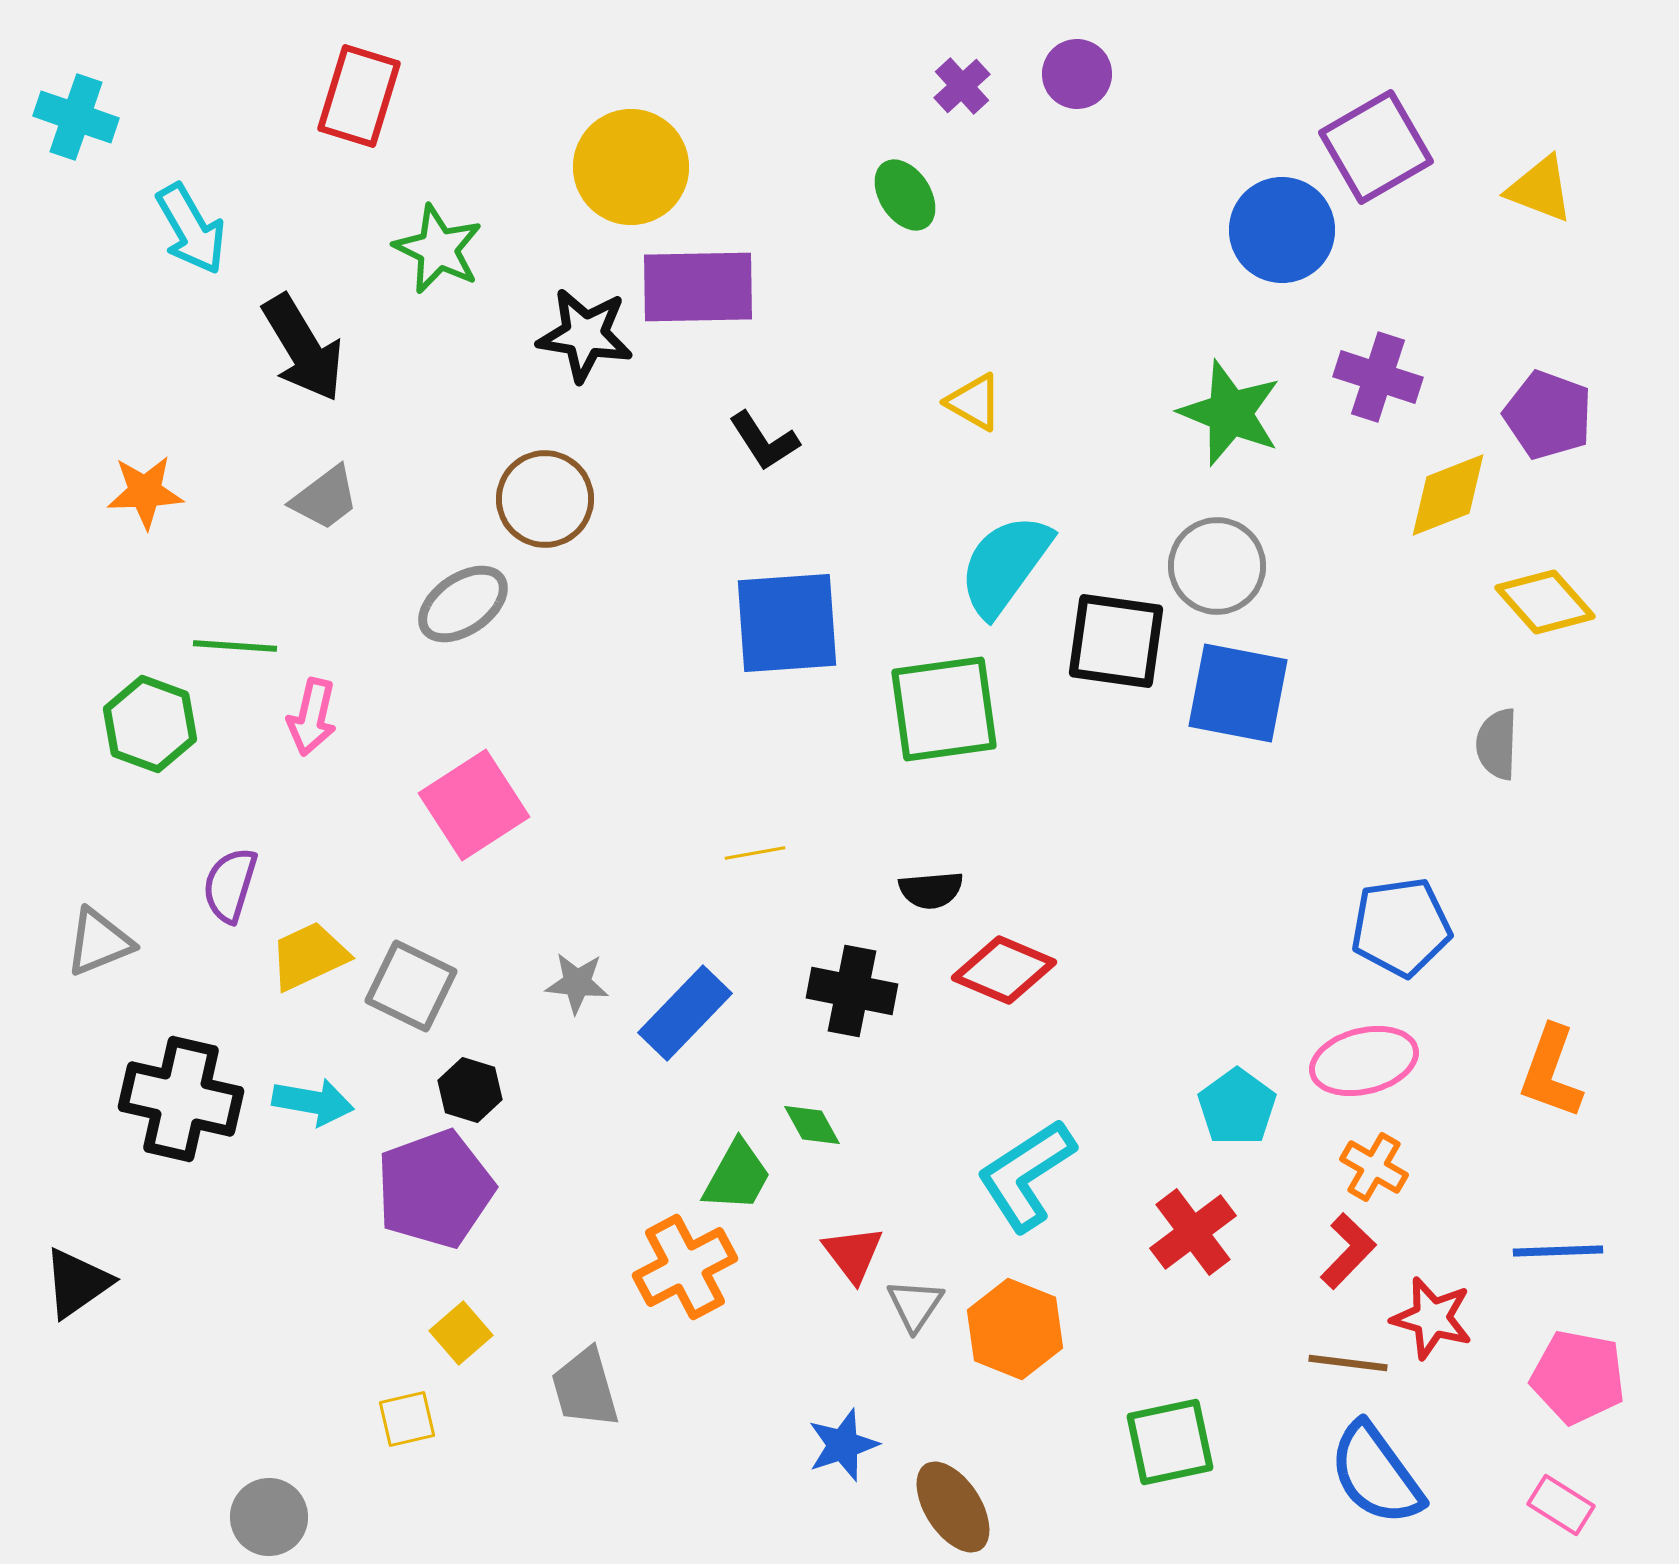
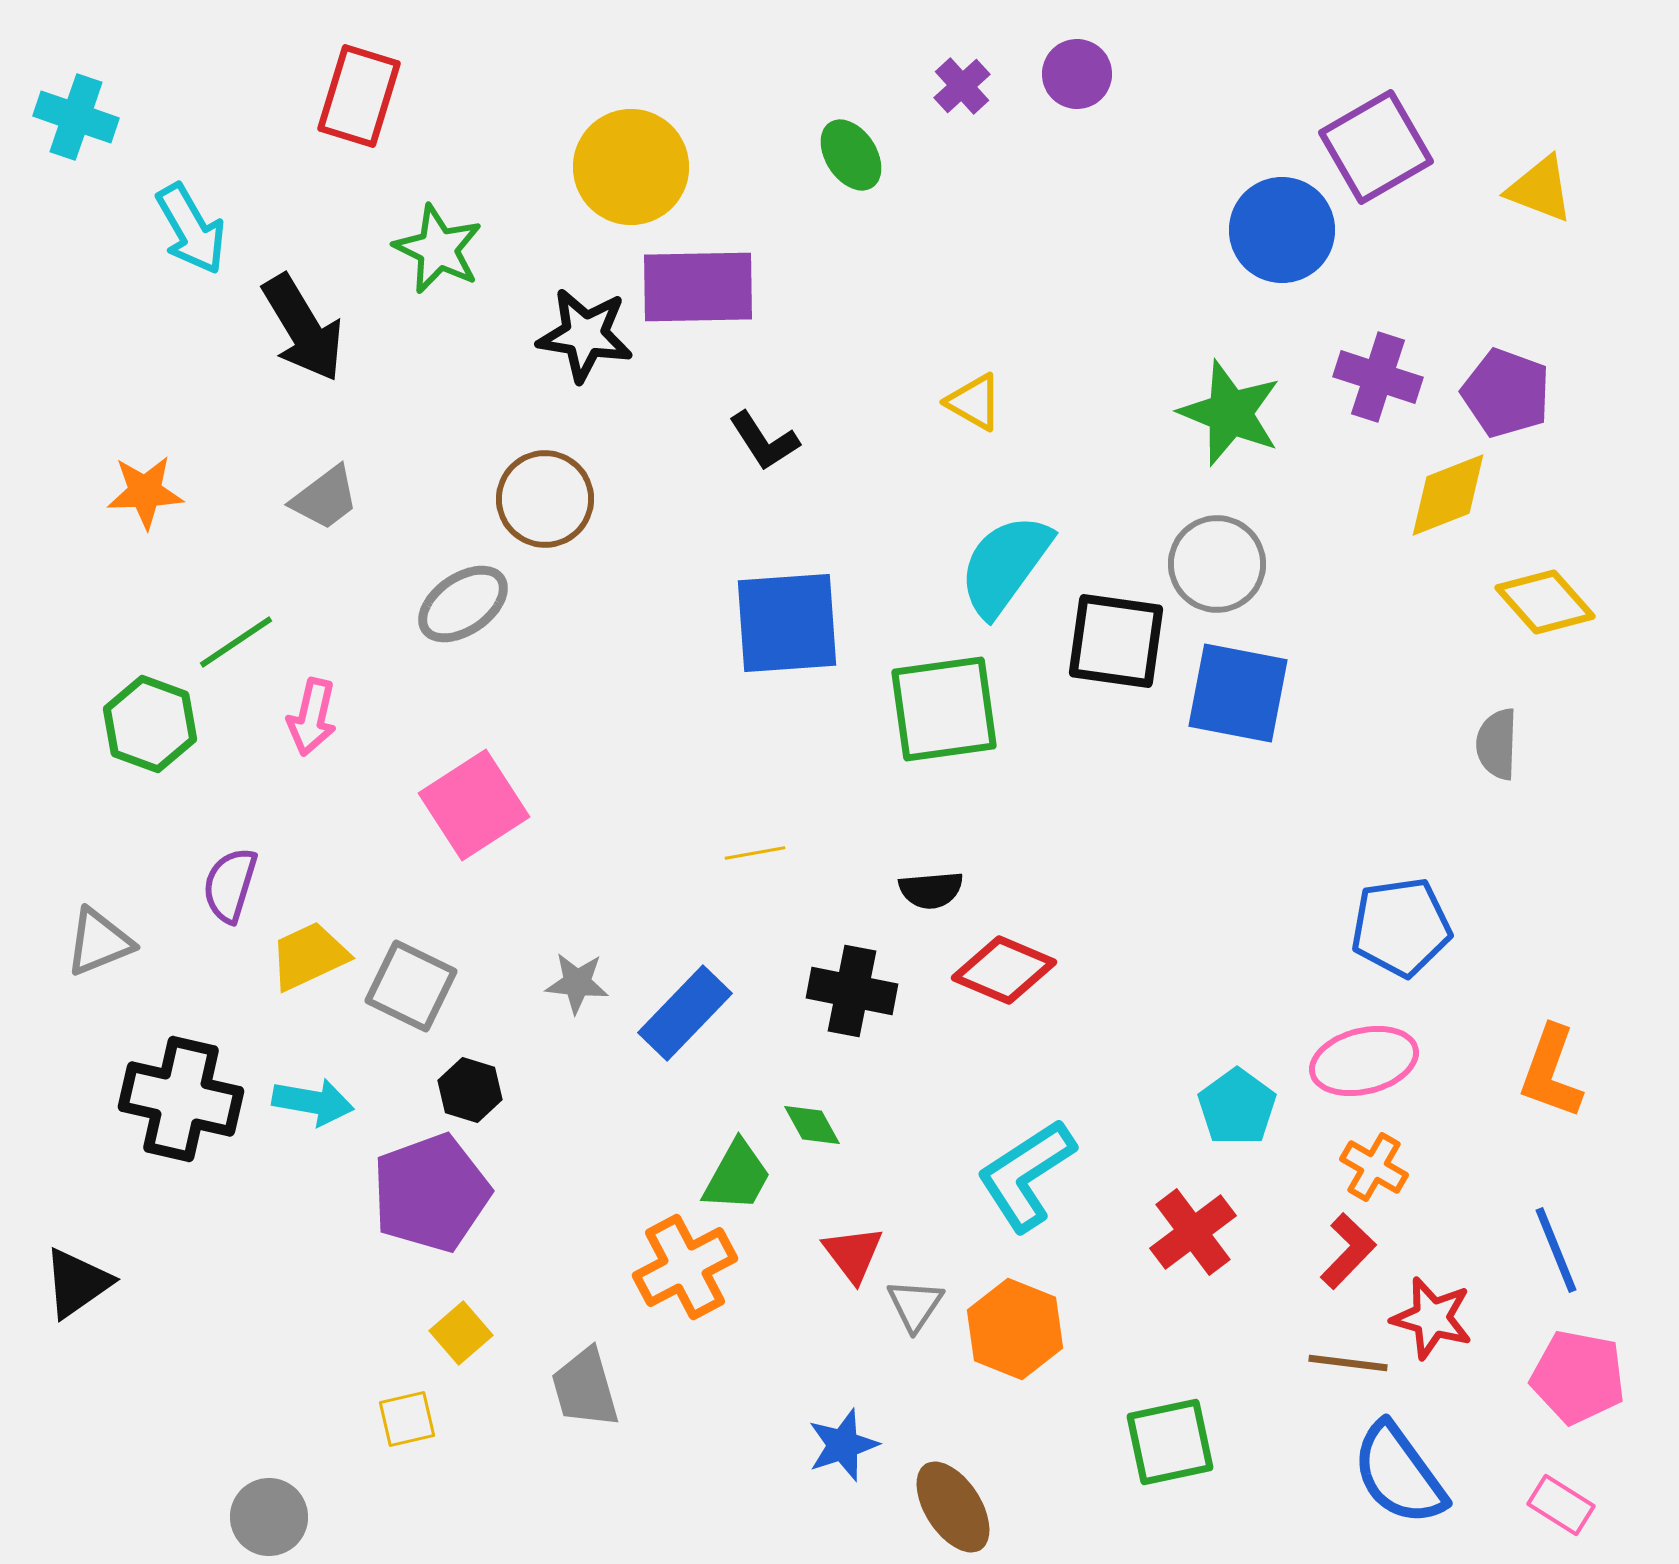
green ellipse at (905, 195): moved 54 px left, 40 px up
black arrow at (303, 348): moved 20 px up
purple pentagon at (1548, 415): moved 42 px left, 22 px up
gray circle at (1217, 566): moved 2 px up
green line at (235, 646): moved 1 px right, 4 px up; rotated 38 degrees counterclockwise
purple pentagon at (435, 1189): moved 4 px left, 4 px down
blue line at (1558, 1251): moved 2 px left, 1 px up; rotated 70 degrees clockwise
blue semicircle at (1376, 1474): moved 23 px right
